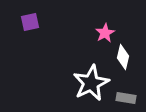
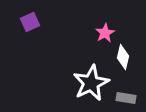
purple square: rotated 12 degrees counterclockwise
